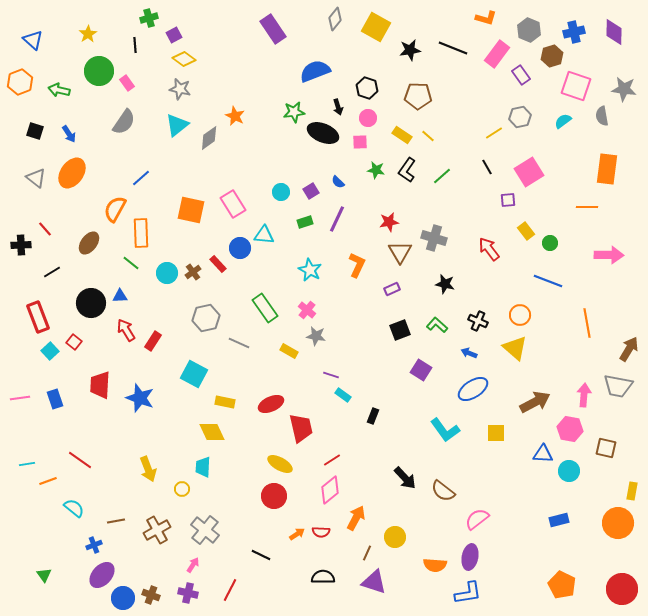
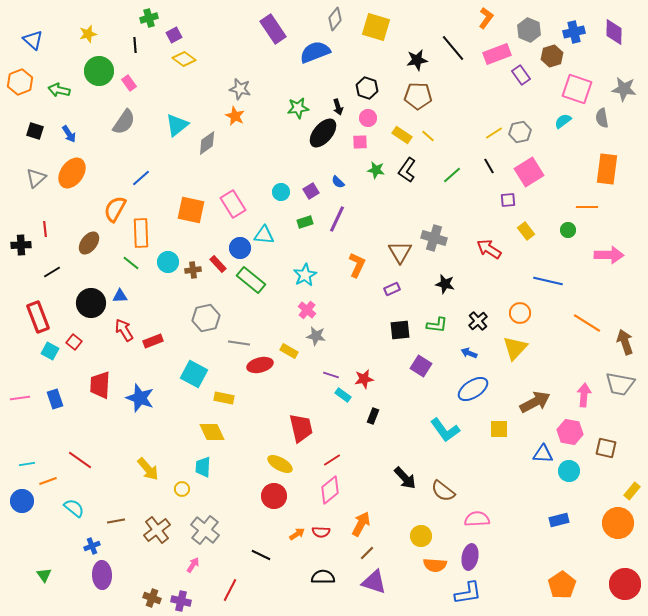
orange L-shape at (486, 18): rotated 70 degrees counterclockwise
yellow square at (376, 27): rotated 12 degrees counterclockwise
yellow star at (88, 34): rotated 18 degrees clockwise
black line at (453, 48): rotated 28 degrees clockwise
black star at (410, 50): moved 7 px right, 10 px down
pink rectangle at (497, 54): rotated 32 degrees clockwise
blue semicircle at (315, 71): moved 19 px up
pink rectangle at (127, 83): moved 2 px right
pink square at (576, 86): moved 1 px right, 3 px down
gray star at (180, 89): moved 60 px right
green star at (294, 112): moved 4 px right, 4 px up
gray semicircle at (602, 116): moved 2 px down
gray hexagon at (520, 117): moved 15 px down
black ellipse at (323, 133): rotated 72 degrees counterclockwise
gray diamond at (209, 138): moved 2 px left, 5 px down
black line at (487, 167): moved 2 px right, 1 px up
green line at (442, 176): moved 10 px right, 1 px up
gray triangle at (36, 178): rotated 40 degrees clockwise
red star at (389, 222): moved 25 px left, 157 px down
red line at (45, 229): rotated 35 degrees clockwise
green circle at (550, 243): moved 18 px right, 13 px up
red arrow at (489, 249): rotated 20 degrees counterclockwise
cyan star at (310, 270): moved 5 px left, 5 px down; rotated 15 degrees clockwise
brown cross at (193, 272): moved 2 px up; rotated 28 degrees clockwise
cyan circle at (167, 273): moved 1 px right, 11 px up
blue line at (548, 281): rotated 8 degrees counterclockwise
green rectangle at (265, 308): moved 14 px left, 28 px up; rotated 16 degrees counterclockwise
orange circle at (520, 315): moved 2 px up
black cross at (478, 321): rotated 24 degrees clockwise
orange line at (587, 323): rotated 48 degrees counterclockwise
green L-shape at (437, 325): rotated 145 degrees clockwise
red arrow at (126, 330): moved 2 px left
black square at (400, 330): rotated 15 degrees clockwise
red rectangle at (153, 341): rotated 36 degrees clockwise
gray line at (239, 343): rotated 15 degrees counterclockwise
yellow triangle at (515, 348): rotated 32 degrees clockwise
brown arrow at (629, 349): moved 4 px left, 7 px up; rotated 50 degrees counterclockwise
cyan square at (50, 351): rotated 18 degrees counterclockwise
purple square at (421, 370): moved 4 px up
gray trapezoid at (618, 386): moved 2 px right, 2 px up
yellow rectangle at (225, 402): moved 1 px left, 4 px up
red ellipse at (271, 404): moved 11 px left, 39 px up; rotated 10 degrees clockwise
pink hexagon at (570, 429): moved 3 px down
yellow square at (496, 433): moved 3 px right, 4 px up
yellow arrow at (148, 469): rotated 20 degrees counterclockwise
yellow rectangle at (632, 491): rotated 30 degrees clockwise
orange arrow at (356, 518): moved 5 px right, 6 px down
pink semicircle at (477, 519): rotated 35 degrees clockwise
brown cross at (157, 530): rotated 8 degrees counterclockwise
yellow circle at (395, 537): moved 26 px right, 1 px up
blue cross at (94, 545): moved 2 px left, 1 px down
brown line at (367, 553): rotated 21 degrees clockwise
purple ellipse at (102, 575): rotated 44 degrees counterclockwise
orange pentagon at (562, 585): rotated 12 degrees clockwise
red circle at (622, 589): moved 3 px right, 5 px up
purple cross at (188, 593): moved 7 px left, 8 px down
brown cross at (151, 595): moved 1 px right, 3 px down
blue circle at (123, 598): moved 101 px left, 97 px up
